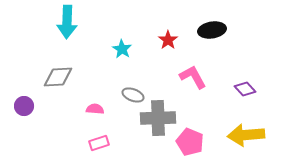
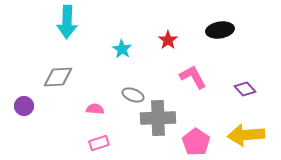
black ellipse: moved 8 px right
pink pentagon: moved 6 px right; rotated 12 degrees clockwise
